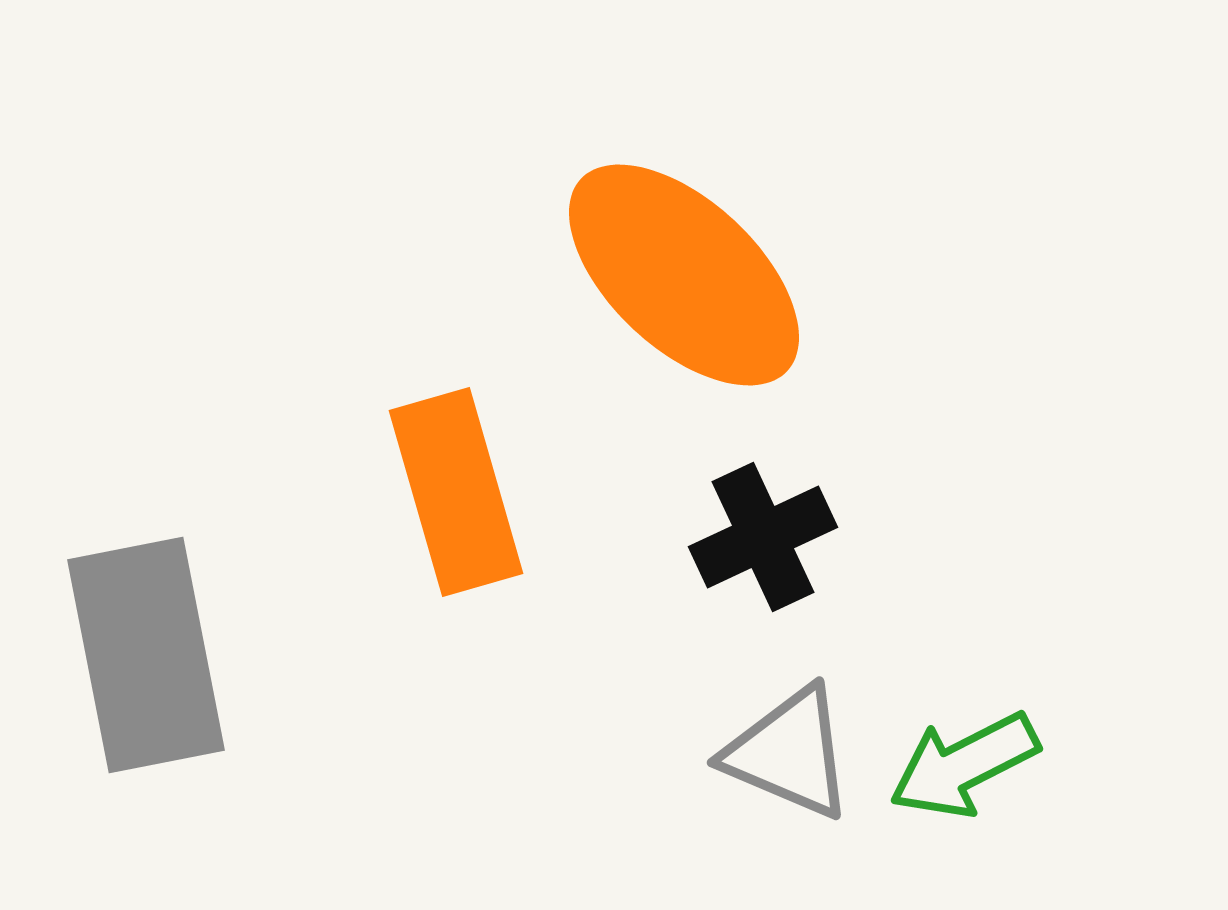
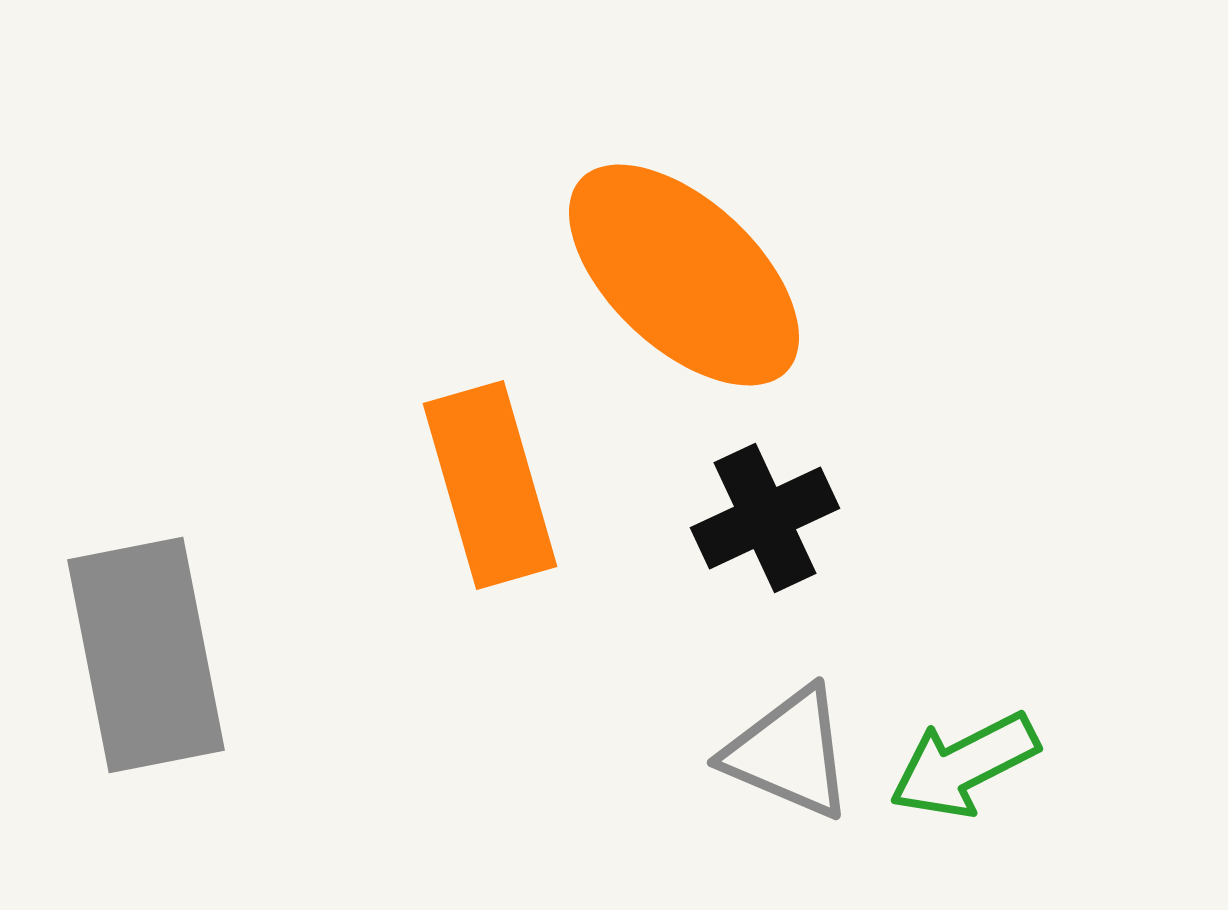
orange rectangle: moved 34 px right, 7 px up
black cross: moved 2 px right, 19 px up
